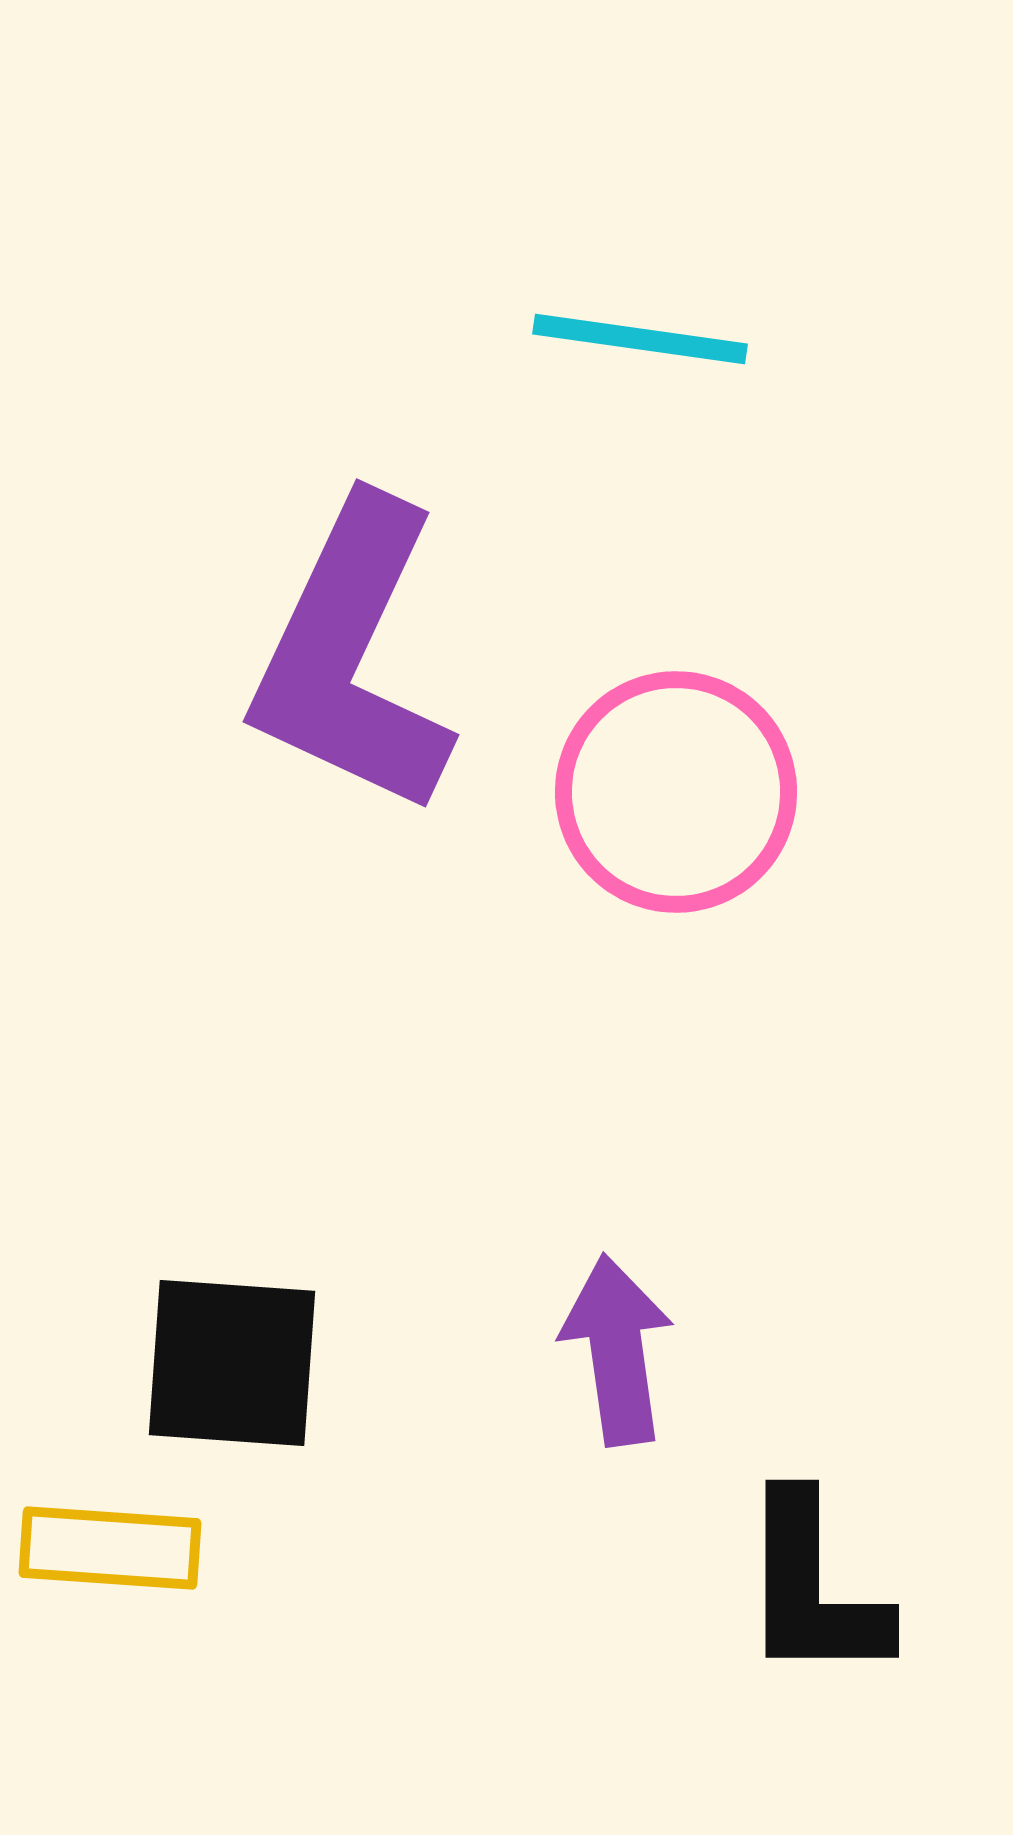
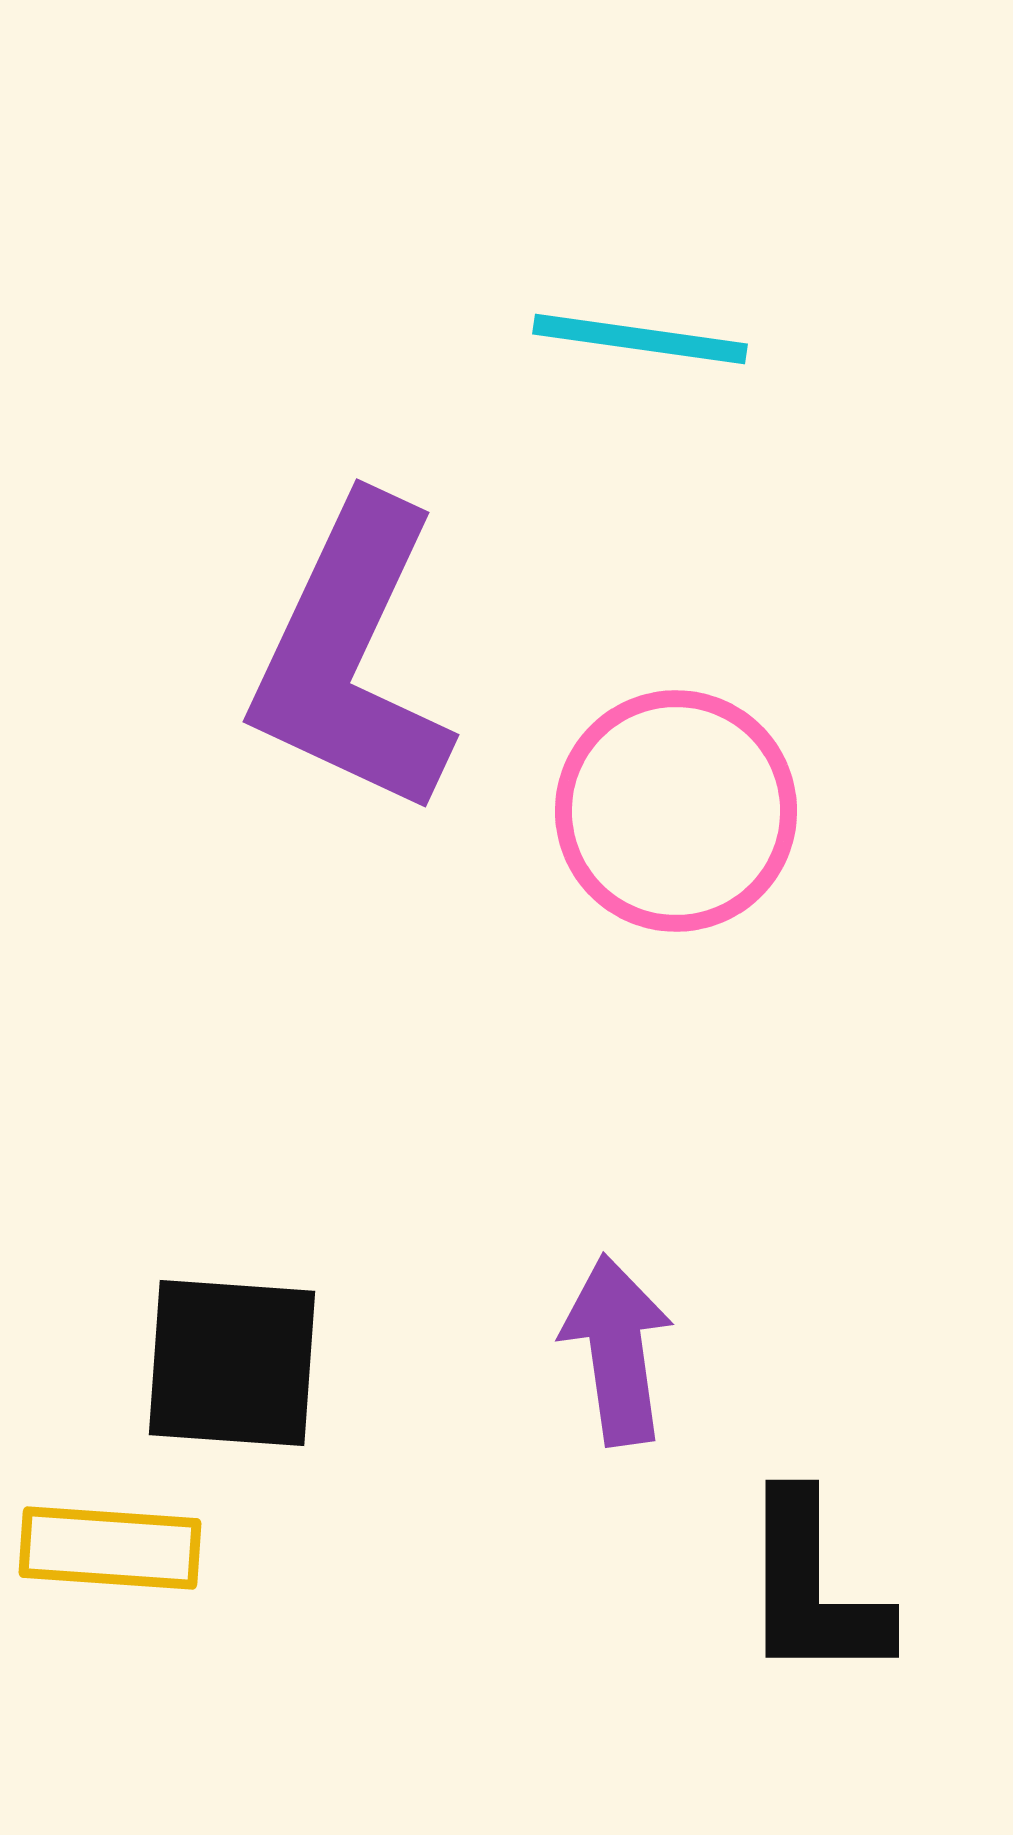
pink circle: moved 19 px down
